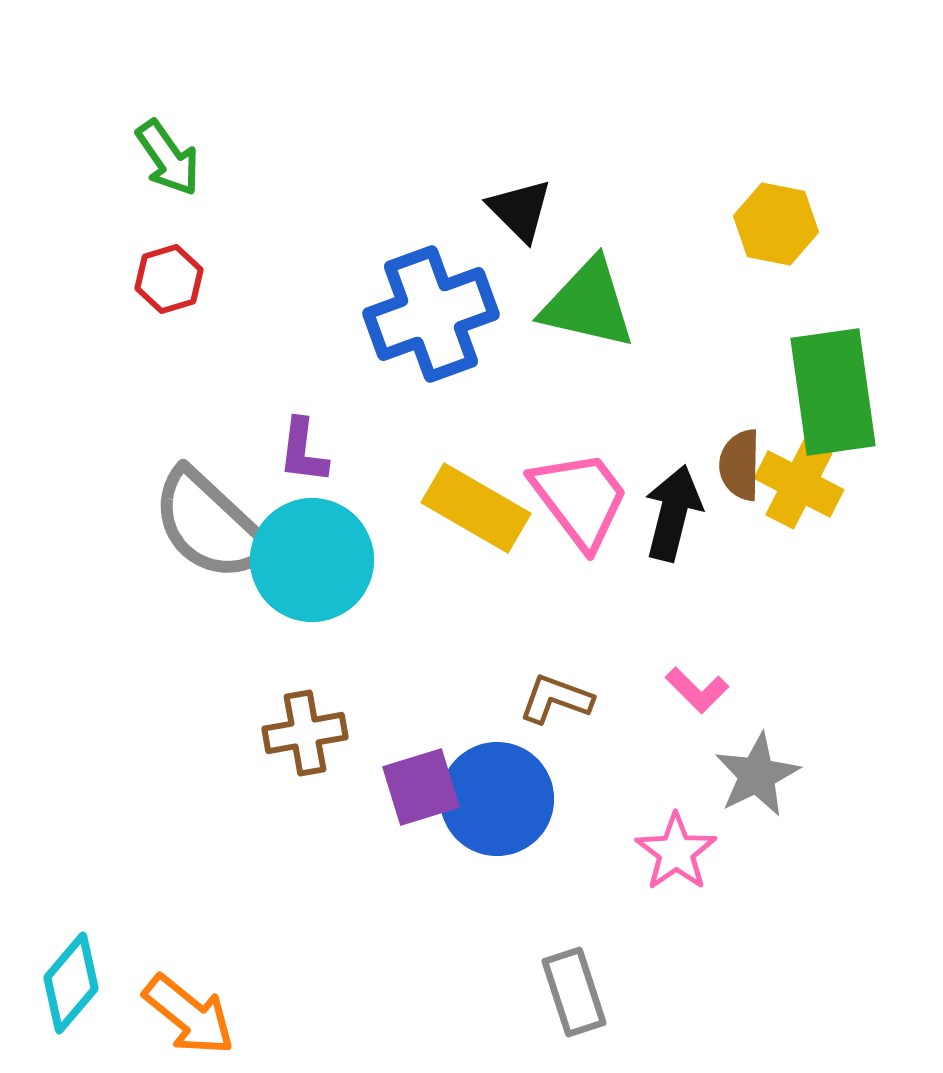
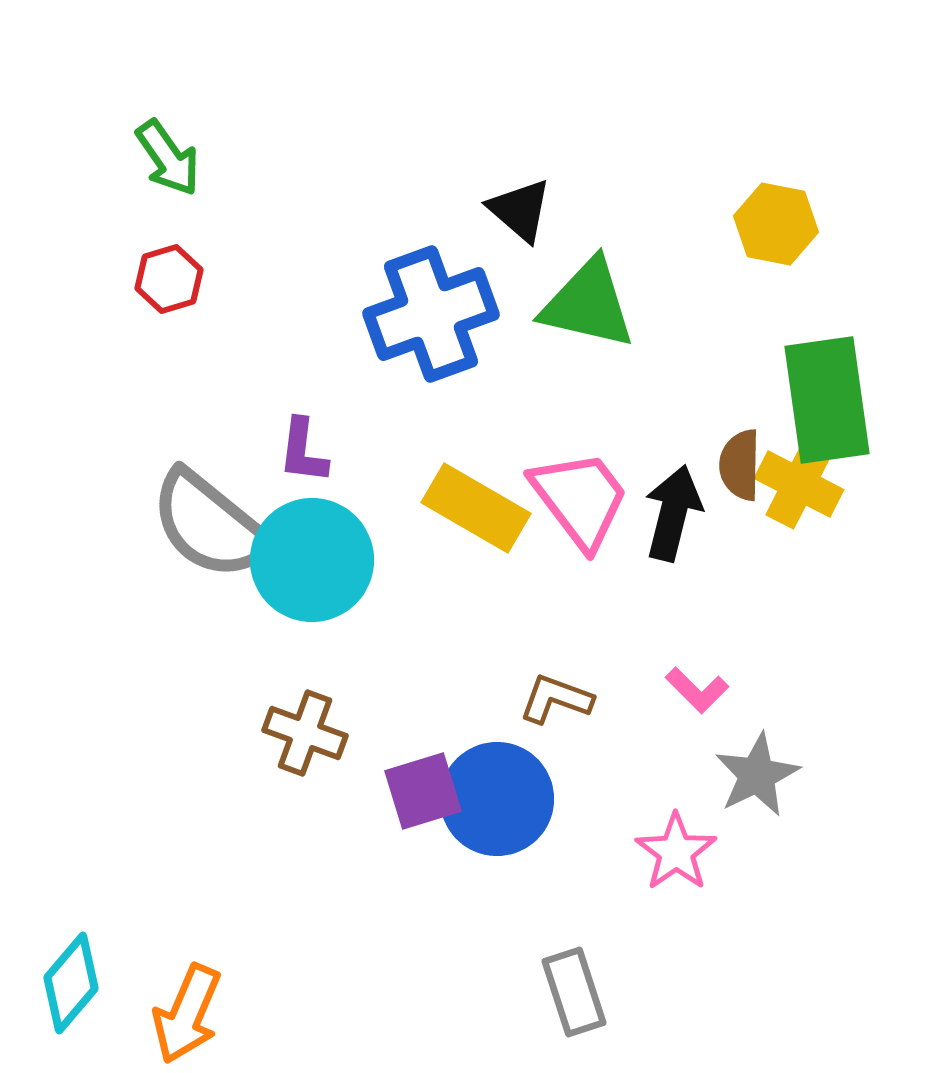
black triangle: rotated 4 degrees counterclockwise
green rectangle: moved 6 px left, 8 px down
gray semicircle: rotated 4 degrees counterclockwise
brown cross: rotated 30 degrees clockwise
purple square: moved 2 px right, 4 px down
orange arrow: moved 2 px left, 1 px up; rotated 74 degrees clockwise
